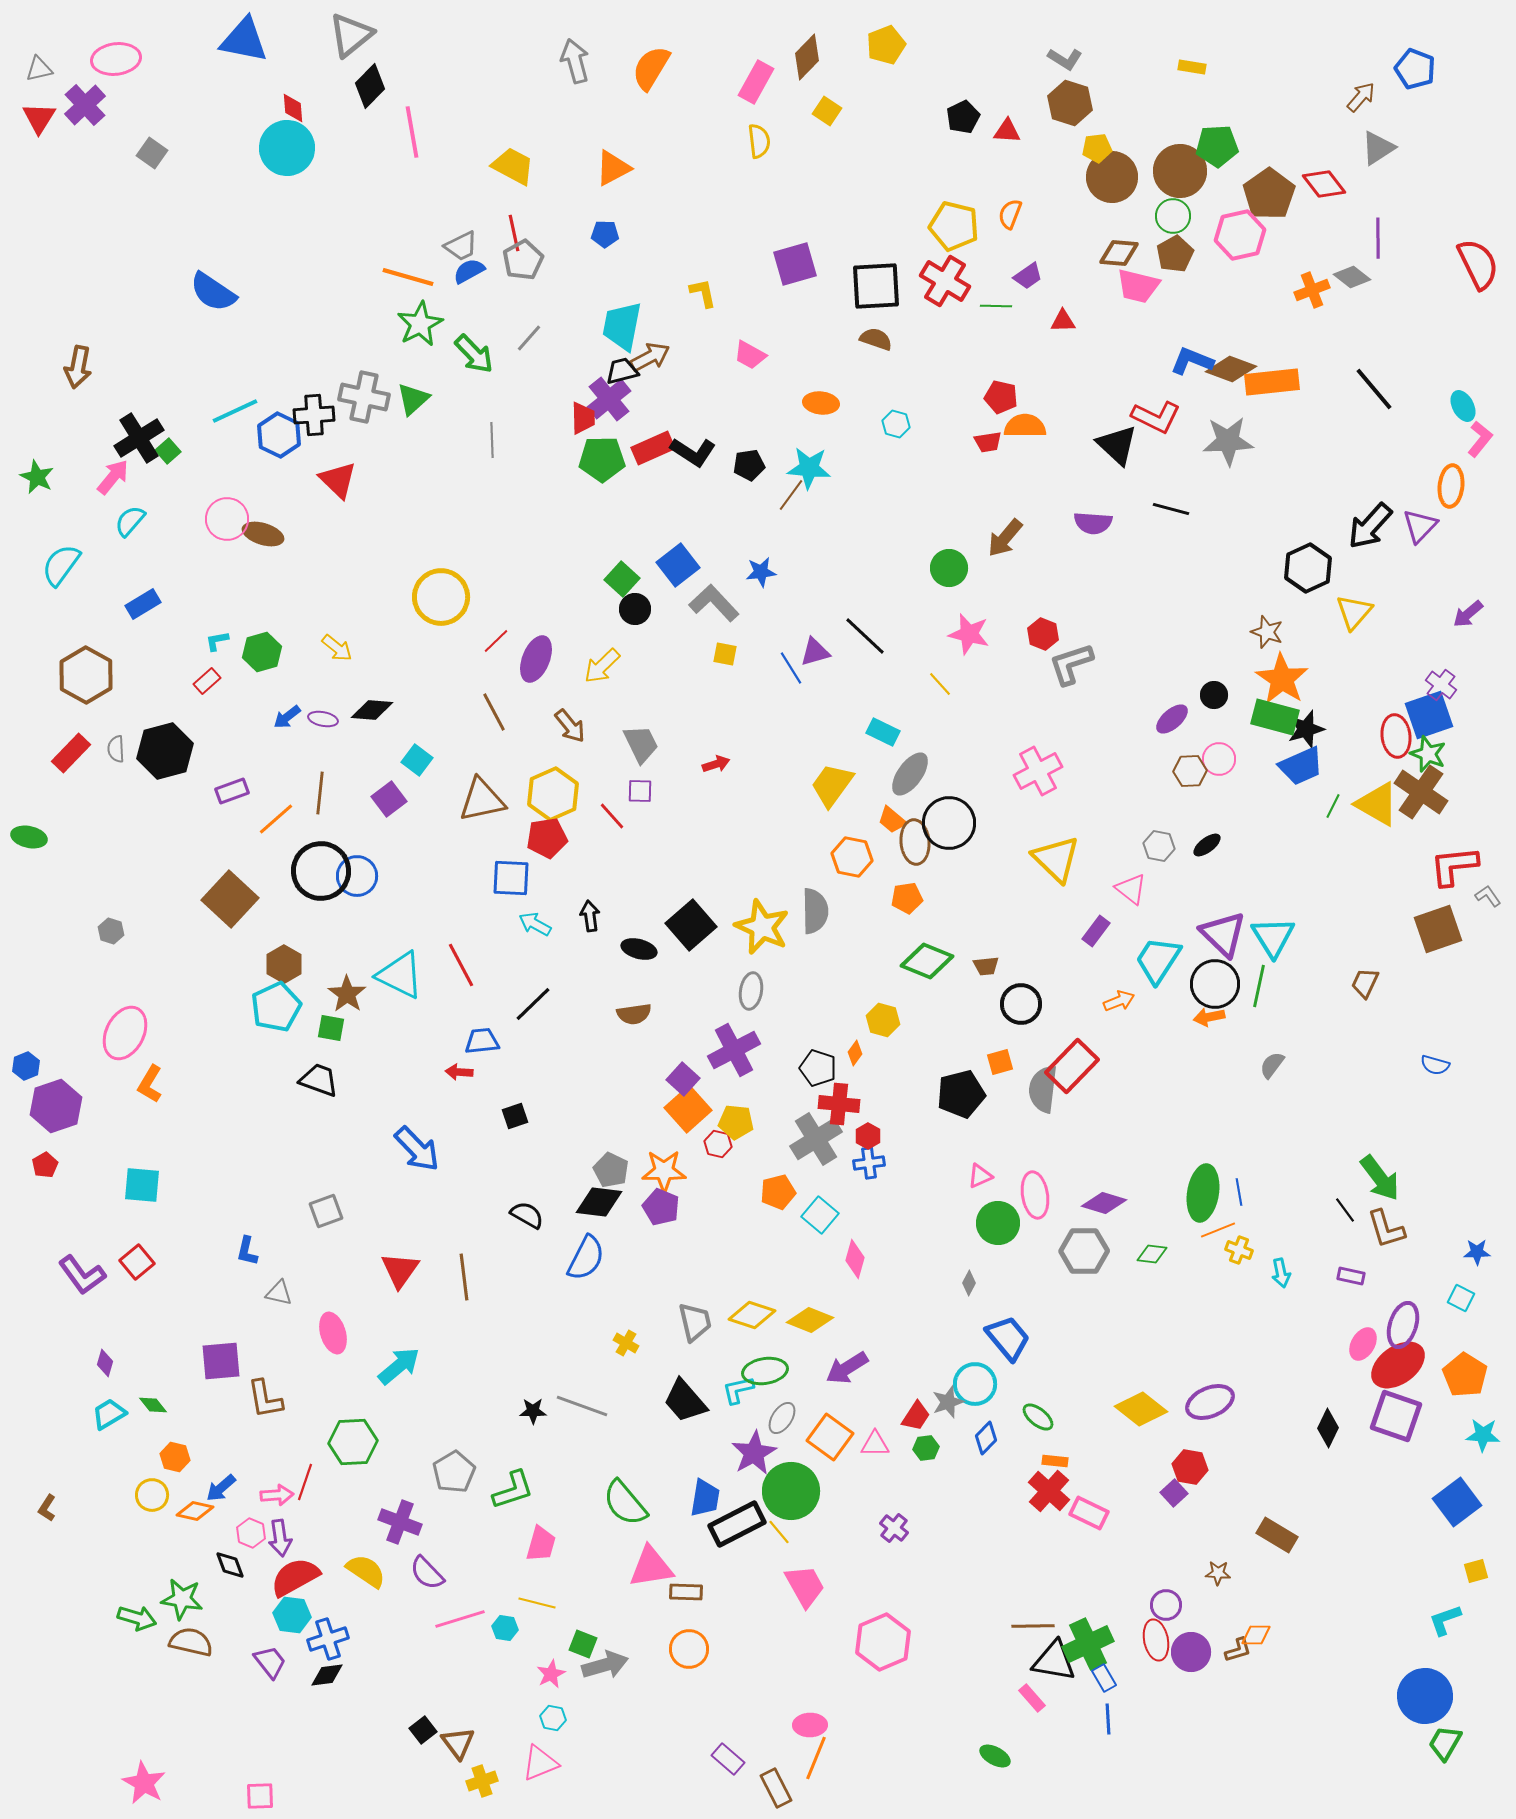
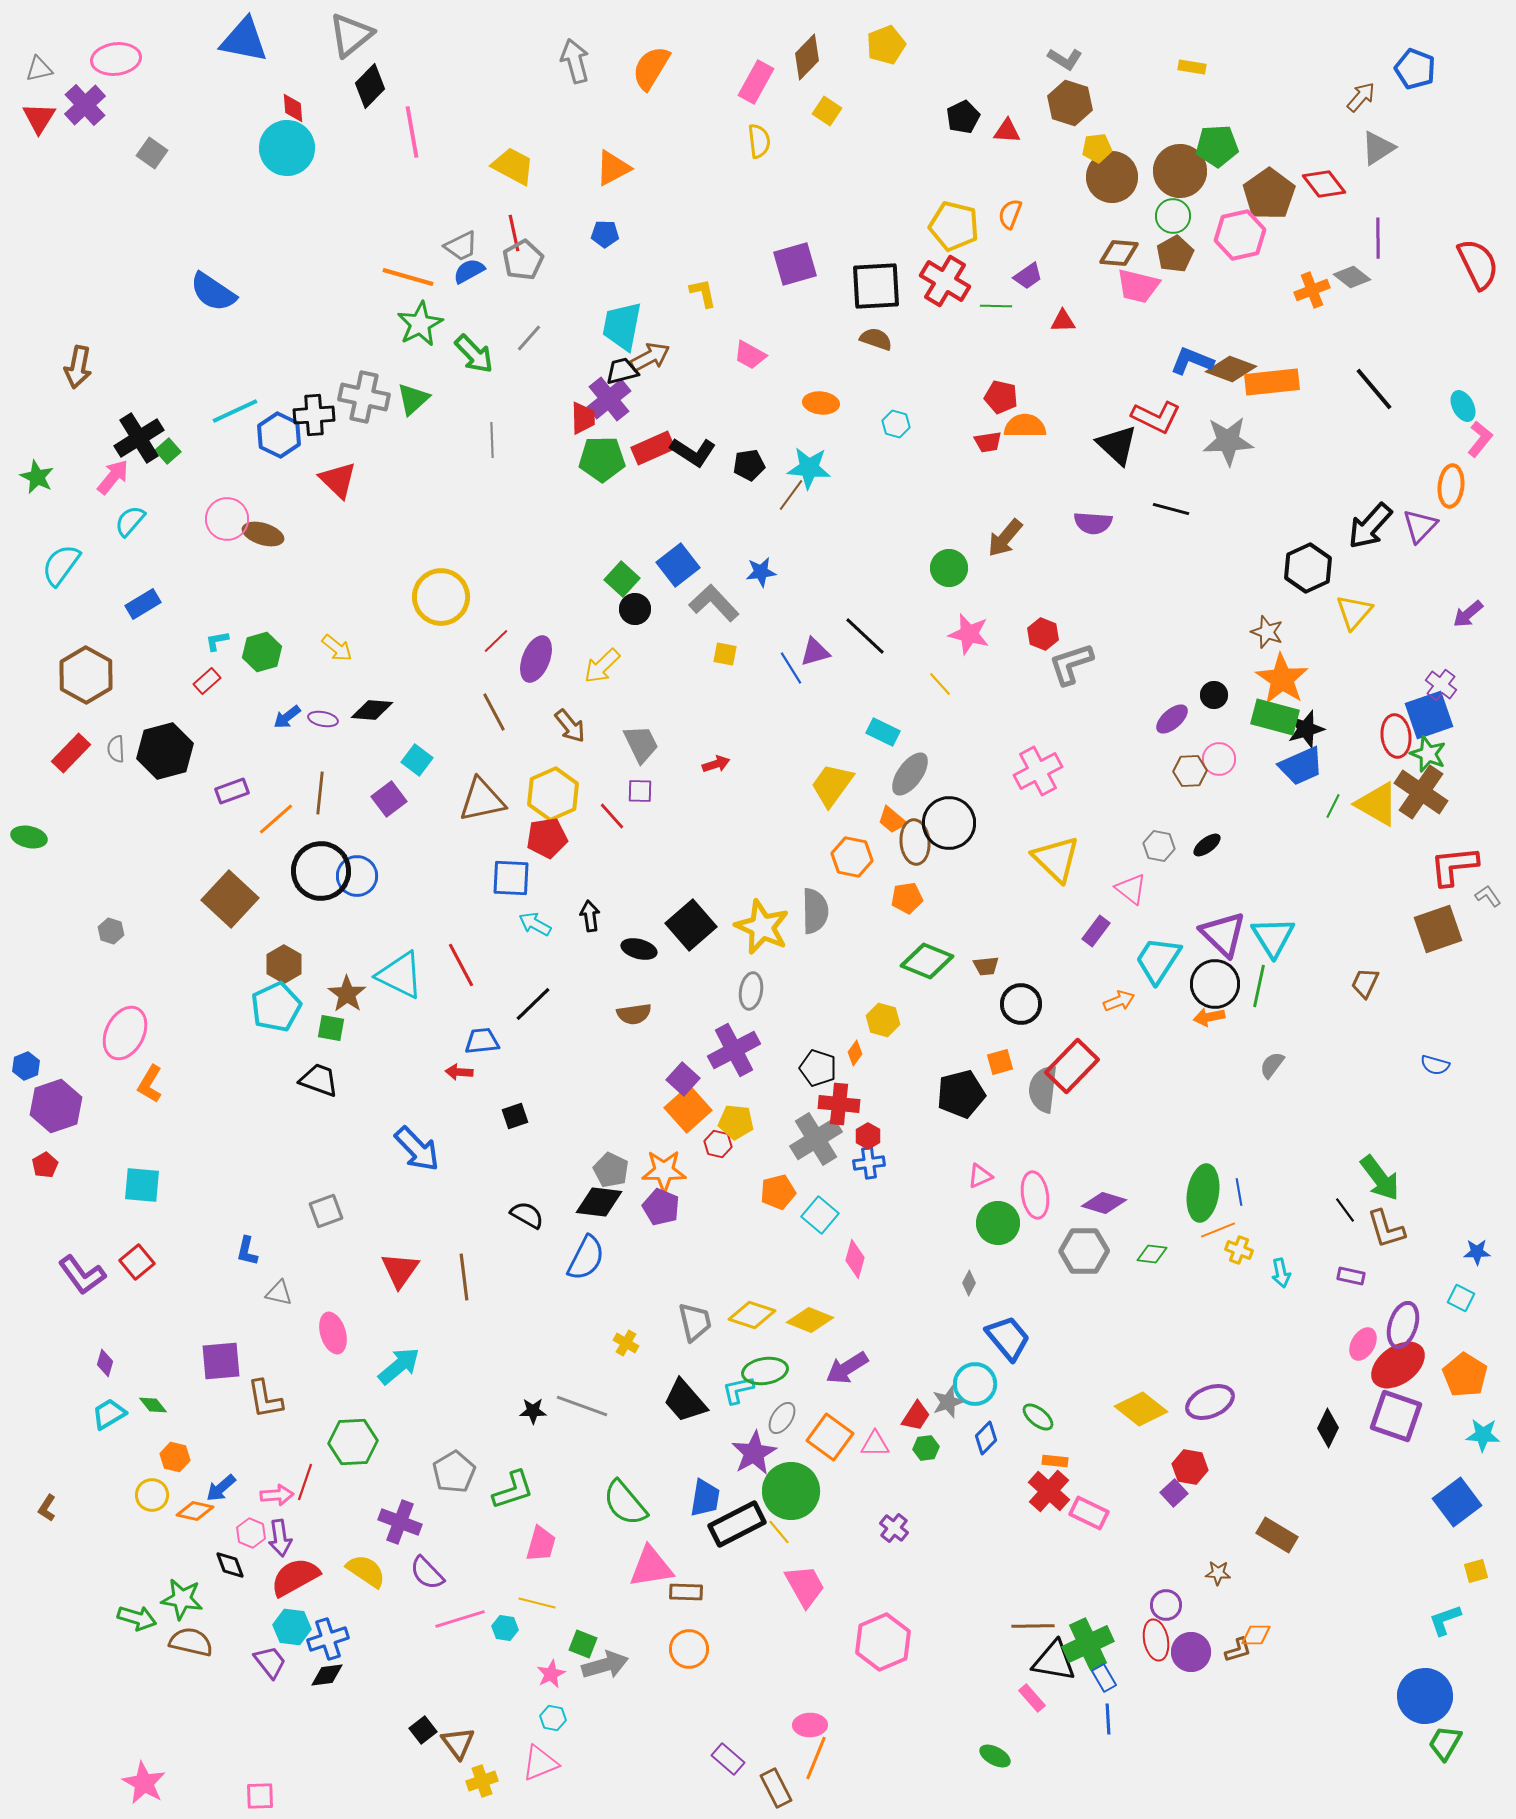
cyan hexagon at (292, 1615): moved 12 px down
